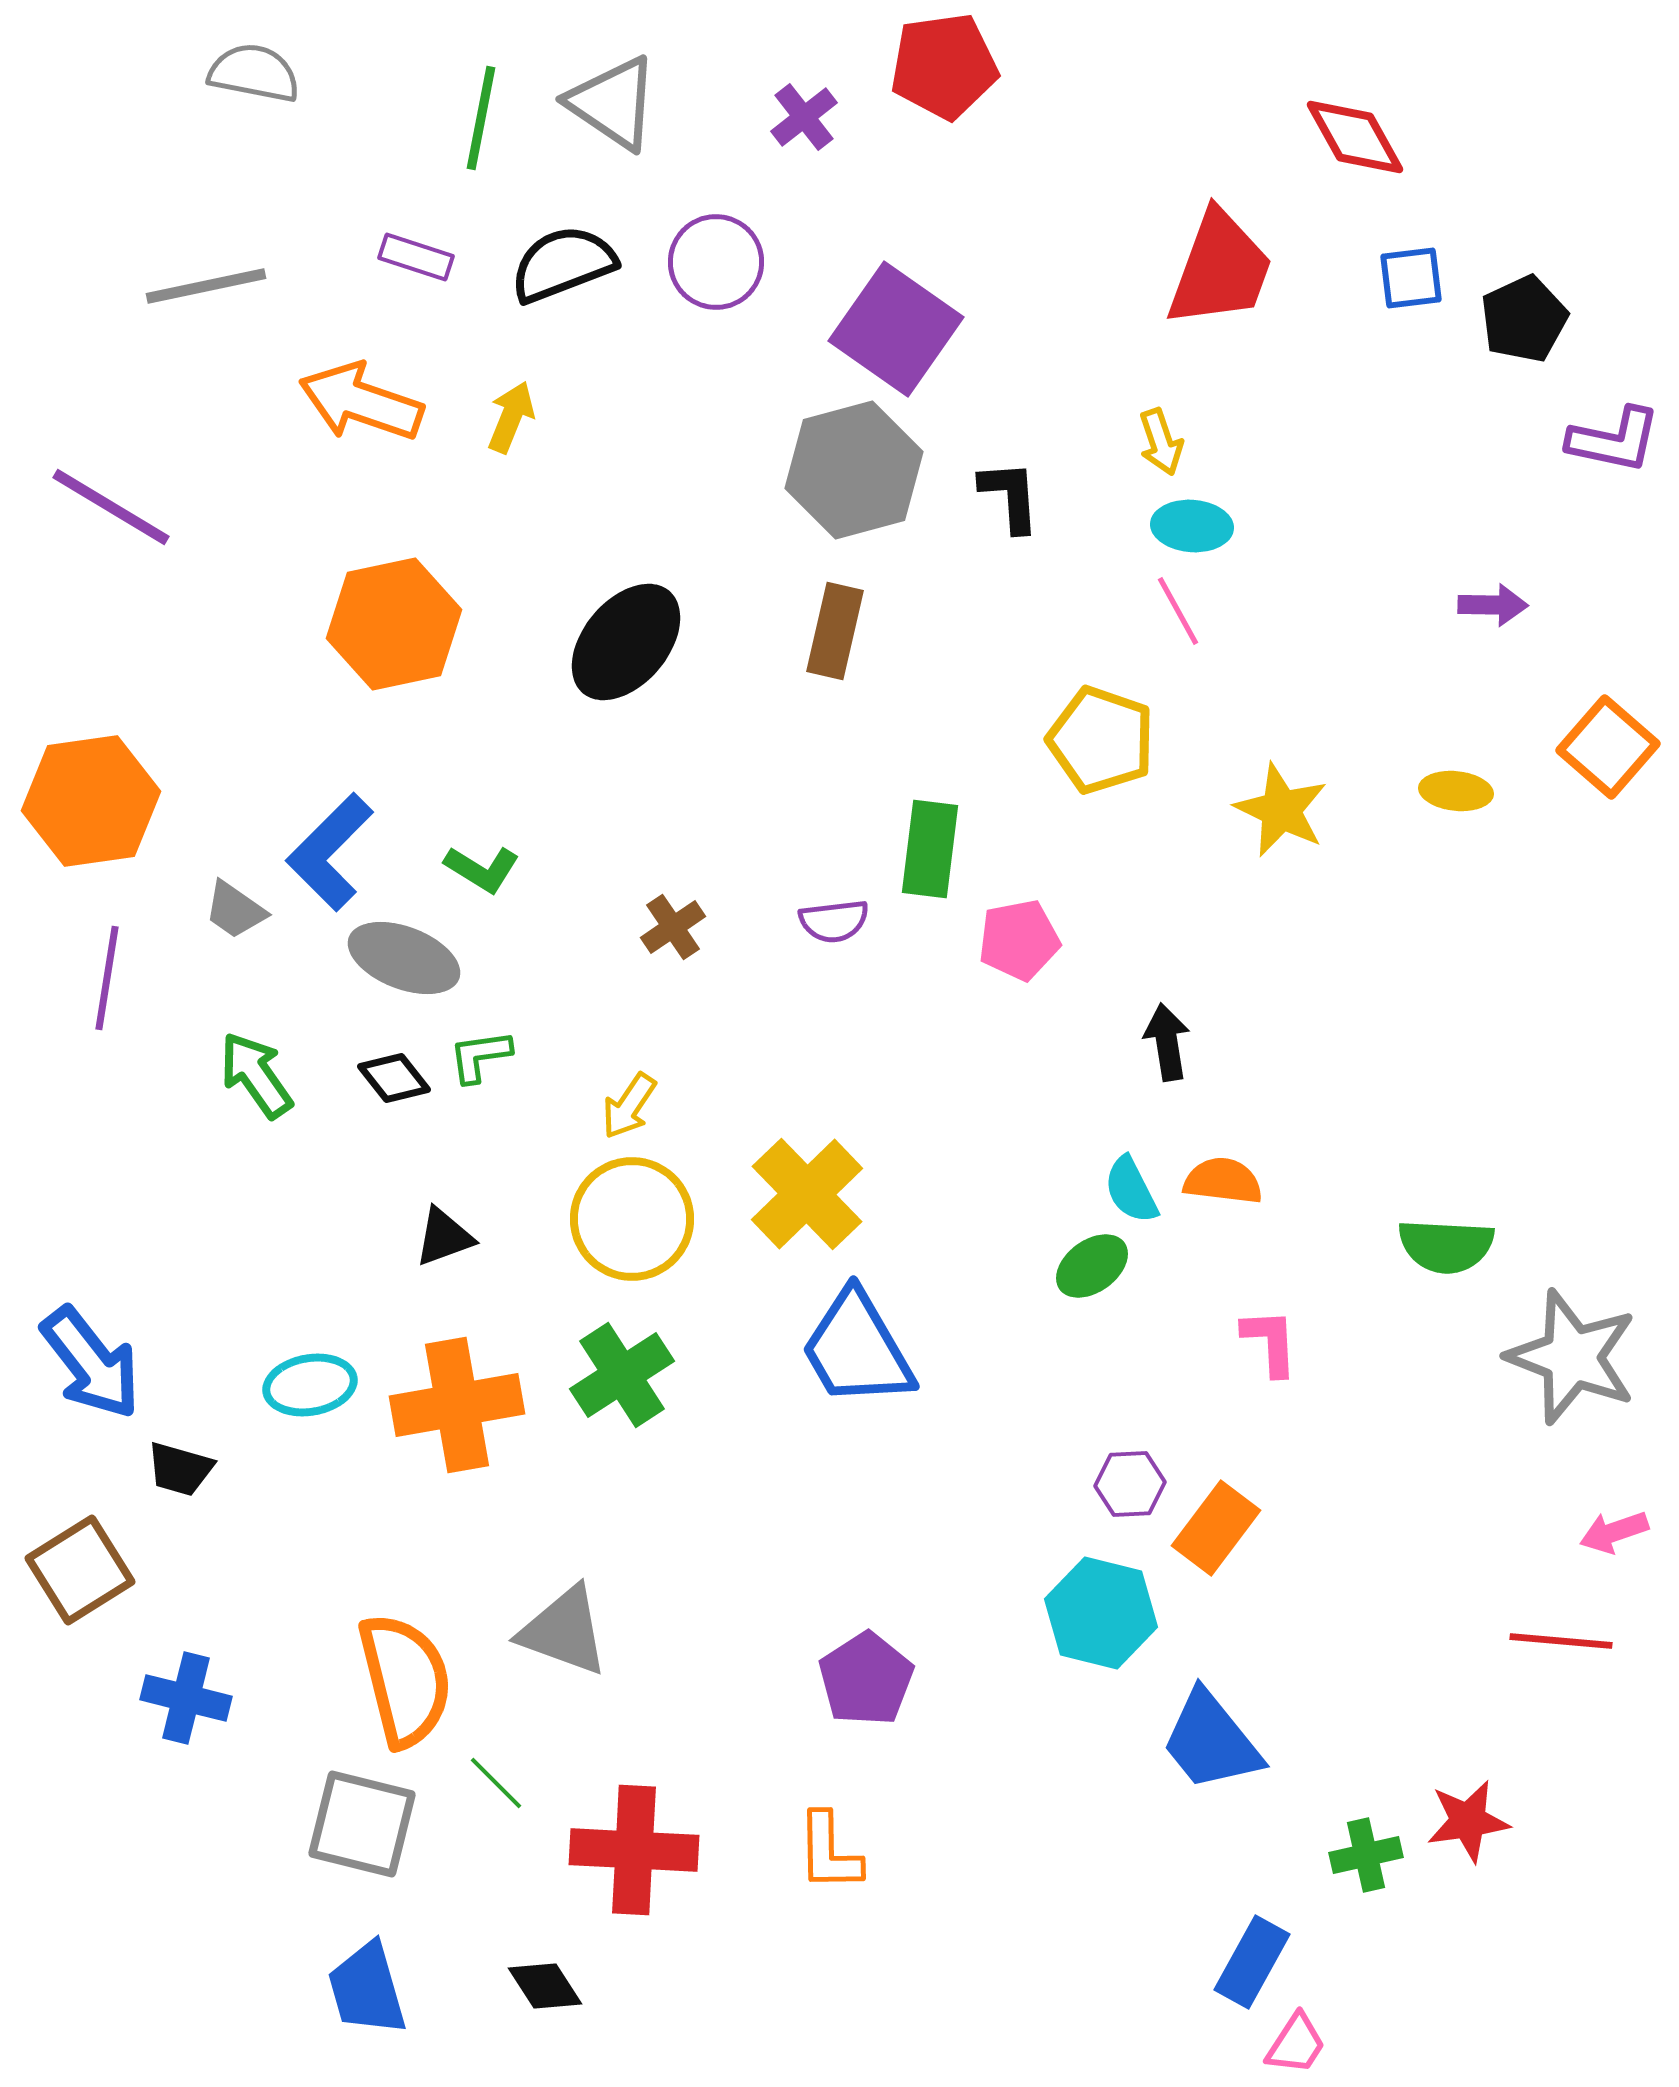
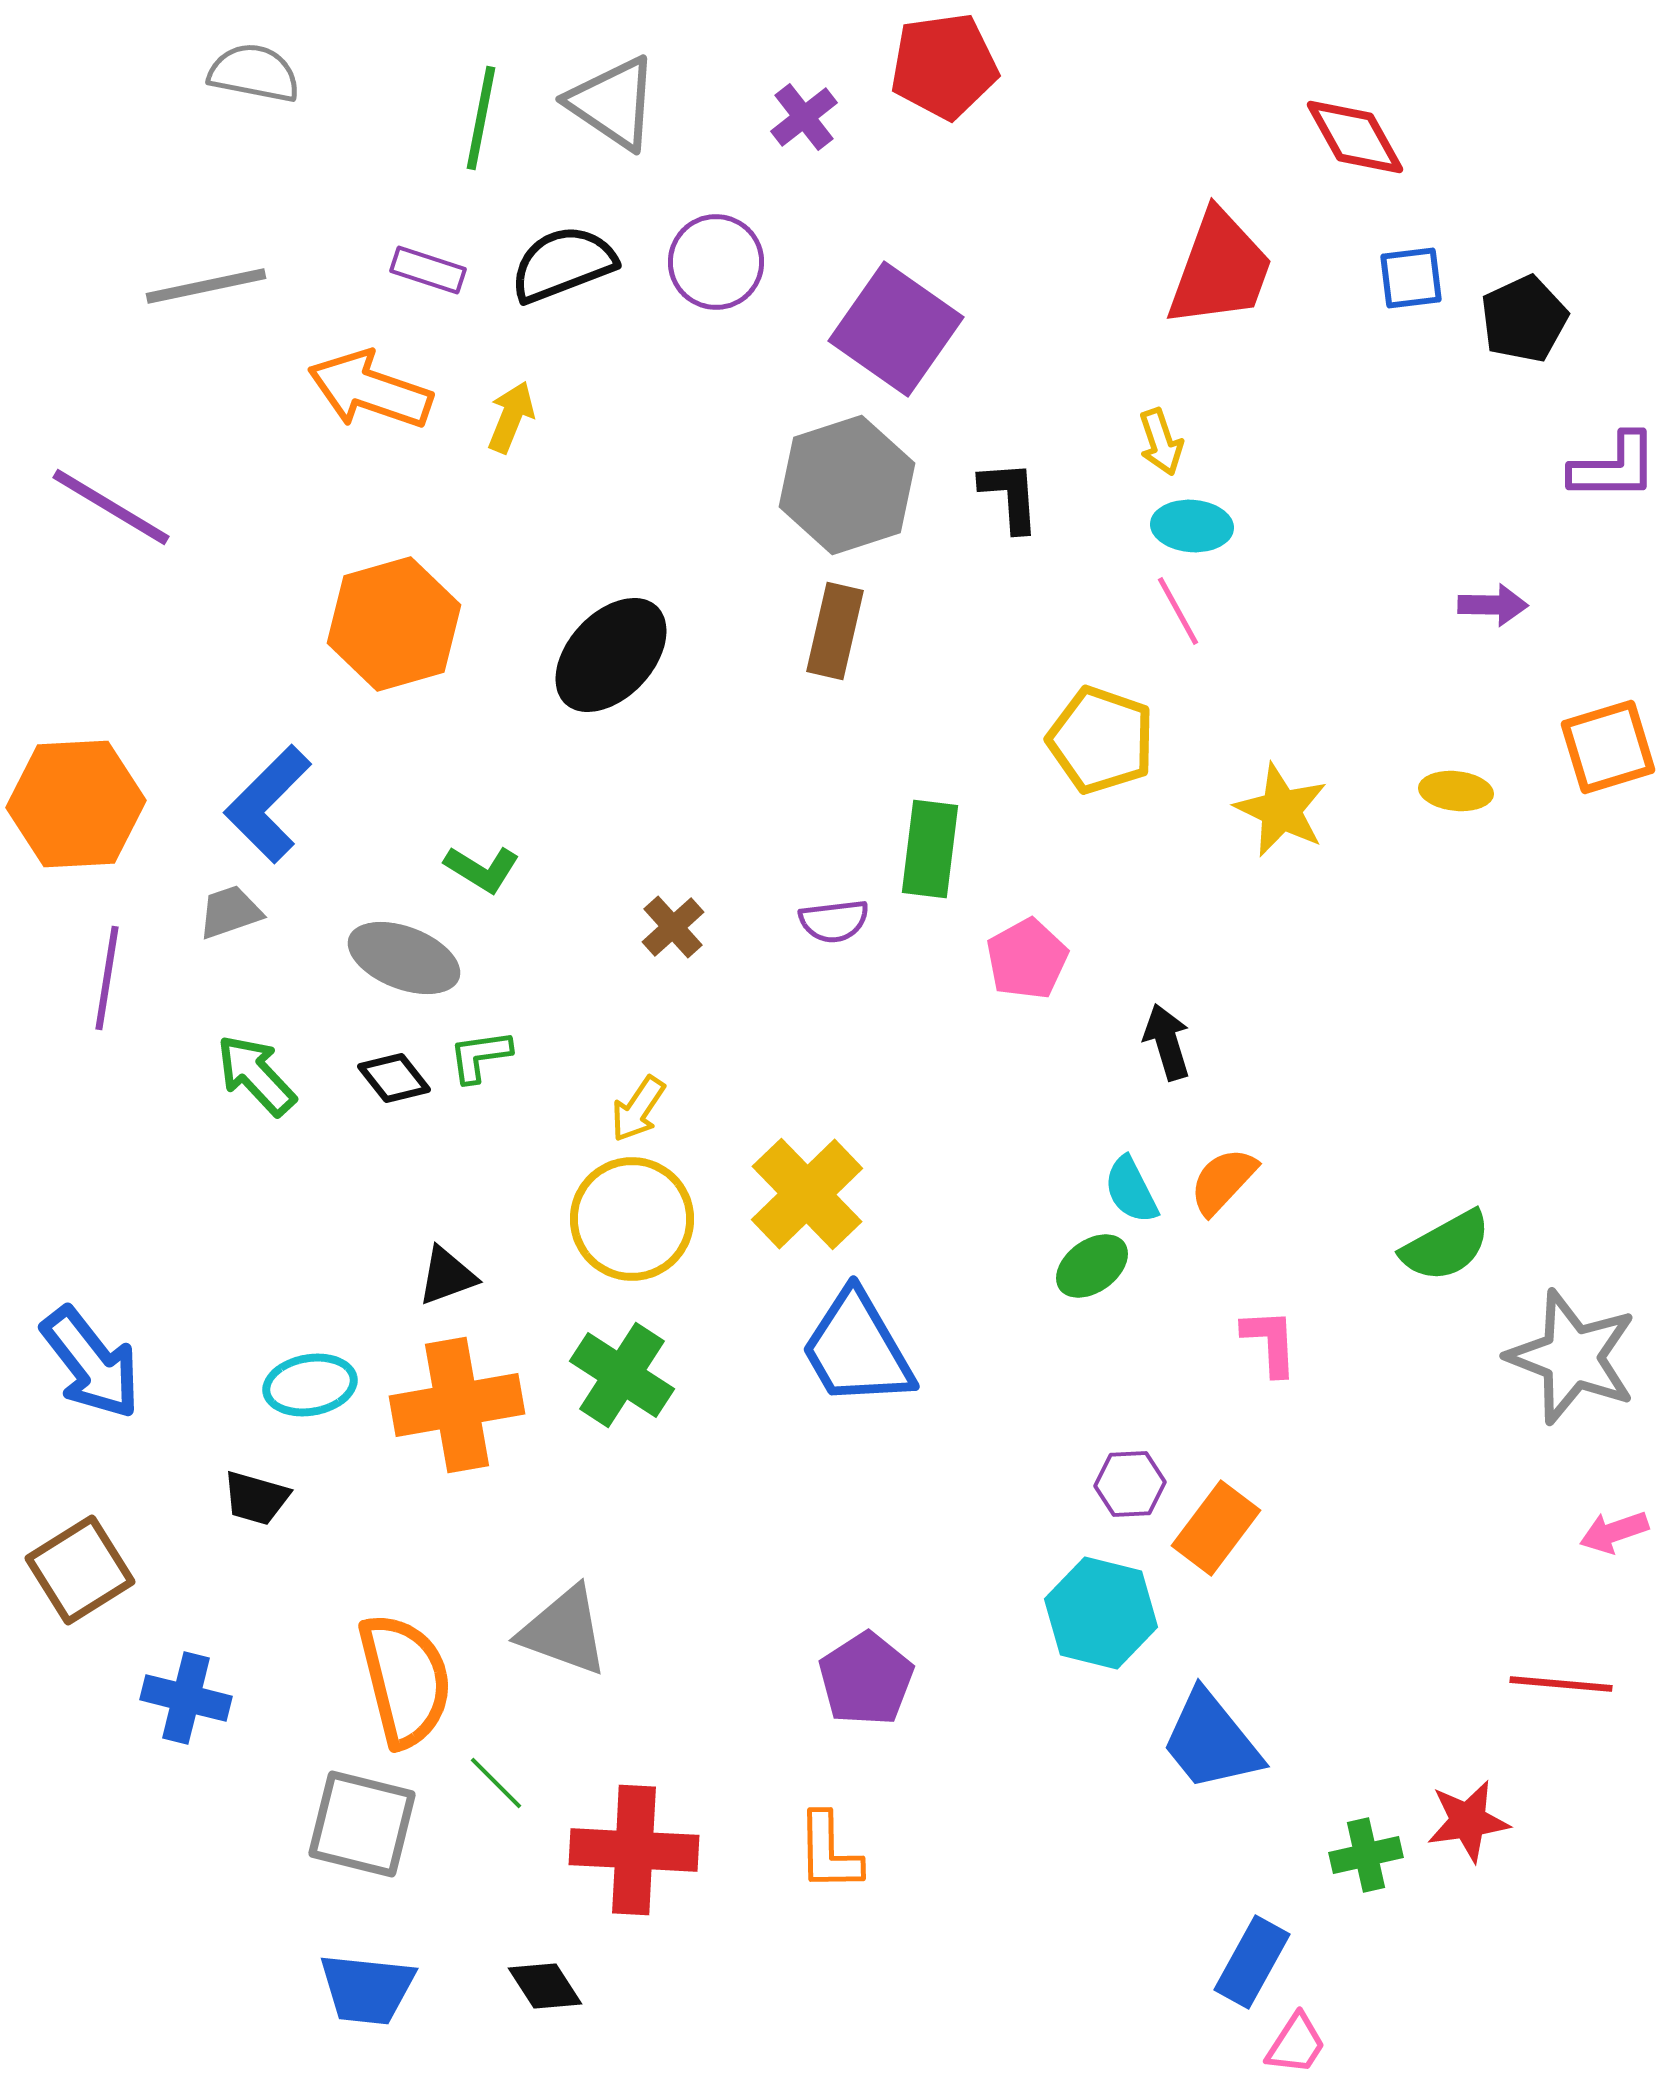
purple rectangle at (416, 257): moved 12 px right, 13 px down
orange arrow at (361, 402): moved 9 px right, 12 px up
purple L-shape at (1614, 440): moved 27 px down; rotated 12 degrees counterclockwise
gray hexagon at (854, 470): moved 7 px left, 15 px down; rotated 3 degrees counterclockwise
orange hexagon at (394, 624): rotated 4 degrees counterclockwise
black ellipse at (626, 642): moved 15 px left, 13 px down; rotated 3 degrees clockwise
orange square at (1608, 747): rotated 32 degrees clockwise
orange hexagon at (91, 801): moved 15 px left, 3 px down; rotated 5 degrees clockwise
blue L-shape at (330, 852): moved 62 px left, 48 px up
gray trapezoid at (235, 910): moved 5 px left, 2 px down; rotated 126 degrees clockwise
brown cross at (673, 927): rotated 8 degrees counterclockwise
pink pentagon at (1019, 940): moved 8 px right, 19 px down; rotated 18 degrees counterclockwise
black arrow at (1167, 1042): rotated 8 degrees counterclockwise
green arrow at (256, 1075): rotated 8 degrees counterclockwise
yellow arrow at (629, 1106): moved 9 px right, 3 px down
orange semicircle at (1223, 1181): rotated 54 degrees counterclockwise
black triangle at (444, 1237): moved 3 px right, 39 px down
green semicircle at (1446, 1246): rotated 32 degrees counterclockwise
green cross at (622, 1375): rotated 24 degrees counterclockwise
black trapezoid at (180, 1469): moved 76 px right, 29 px down
red line at (1561, 1641): moved 43 px down
blue trapezoid at (367, 1989): rotated 68 degrees counterclockwise
